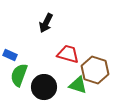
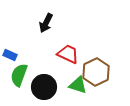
red trapezoid: rotated 10 degrees clockwise
brown hexagon: moved 1 px right, 2 px down; rotated 16 degrees clockwise
